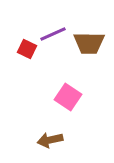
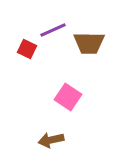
purple line: moved 4 px up
brown arrow: moved 1 px right
